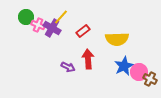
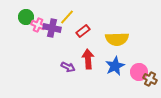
yellow line: moved 6 px right
purple cross: rotated 18 degrees counterclockwise
blue star: moved 9 px left
